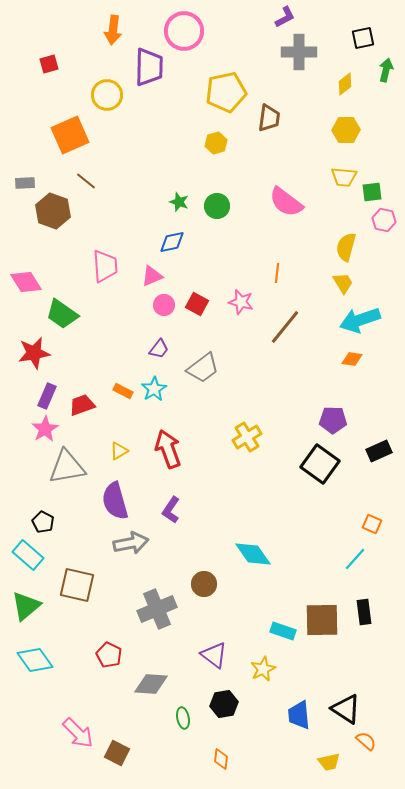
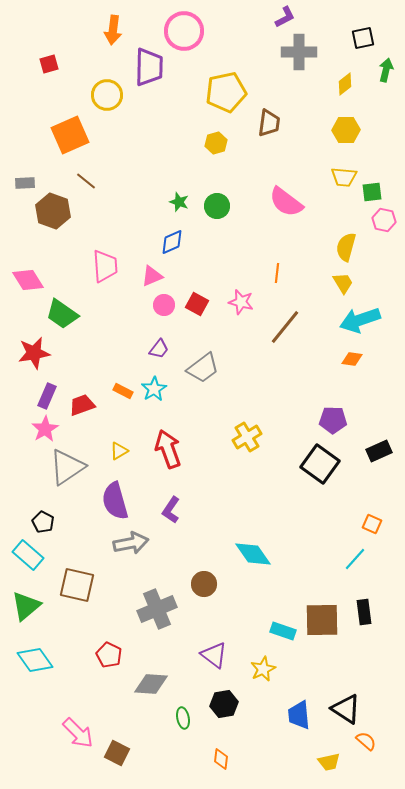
brown trapezoid at (269, 118): moved 5 px down
blue diamond at (172, 242): rotated 12 degrees counterclockwise
pink diamond at (26, 282): moved 2 px right, 2 px up
gray triangle at (67, 467): rotated 24 degrees counterclockwise
